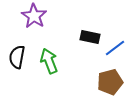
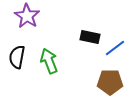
purple star: moved 7 px left
brown pentagon: rotated 15 degrees clockwise
